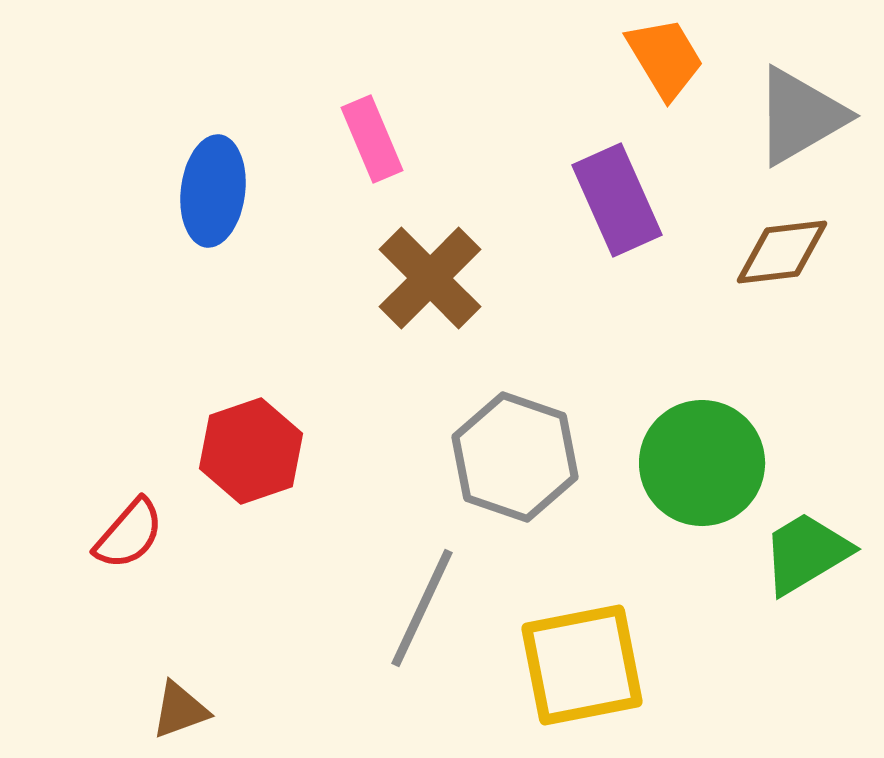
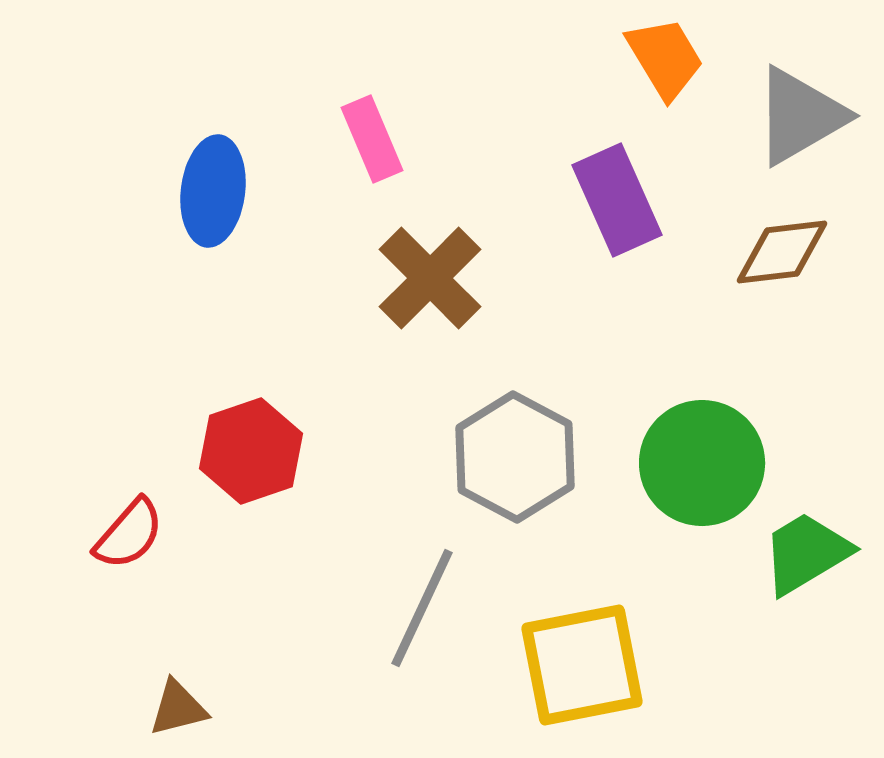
gray hexagon: rotated 9 degrees clockwise
brown triangle: moved 2 px left, 2 px up; rotated 6 degrees clockwise
